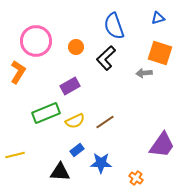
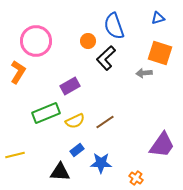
orange circle: moved 12 px right, 6 px up
